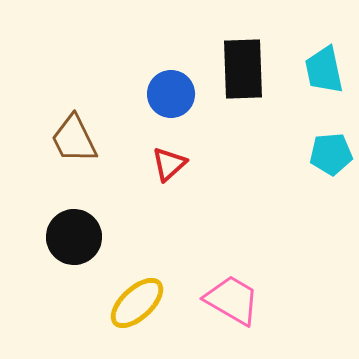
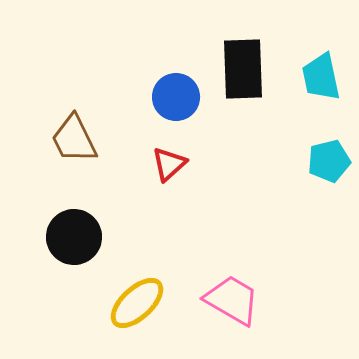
cyan trapezoid: moved 3 px left, 7 px down
blue circle: moved 5 px right, 3 px down
cyan pentagon: moved 2 px left, 7 px down; rotated 9 degrees counterclockwise
